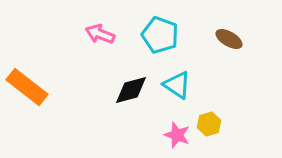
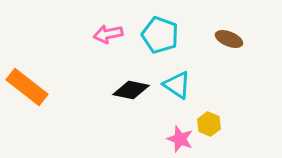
pink arrow: moved 8 px right; rotated 32 degrees counterclockwise
brown ellipse: rotated 8 degrees counterclockwise
black diamond: rotated 27 degrees clockwise
yellow hexagon: rotated 20 degrees counterclockwise
pink star: moved 3 px right, 4 px down
